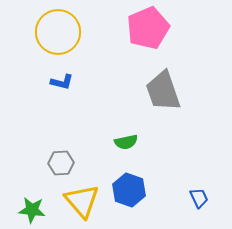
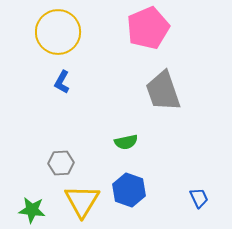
blue L-shape: rotated 105 degrees clockwise
yellow triangle: rotated 12 degrees clockwise
